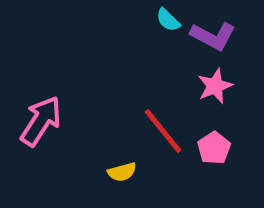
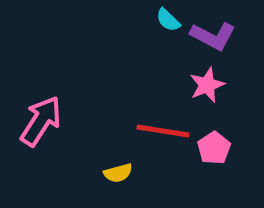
pink star: moved 8 px left, 1 px up
red line: rotated 42 degrees counterclockwise
yellow semicircle: moved 4 px left, 1 px down
